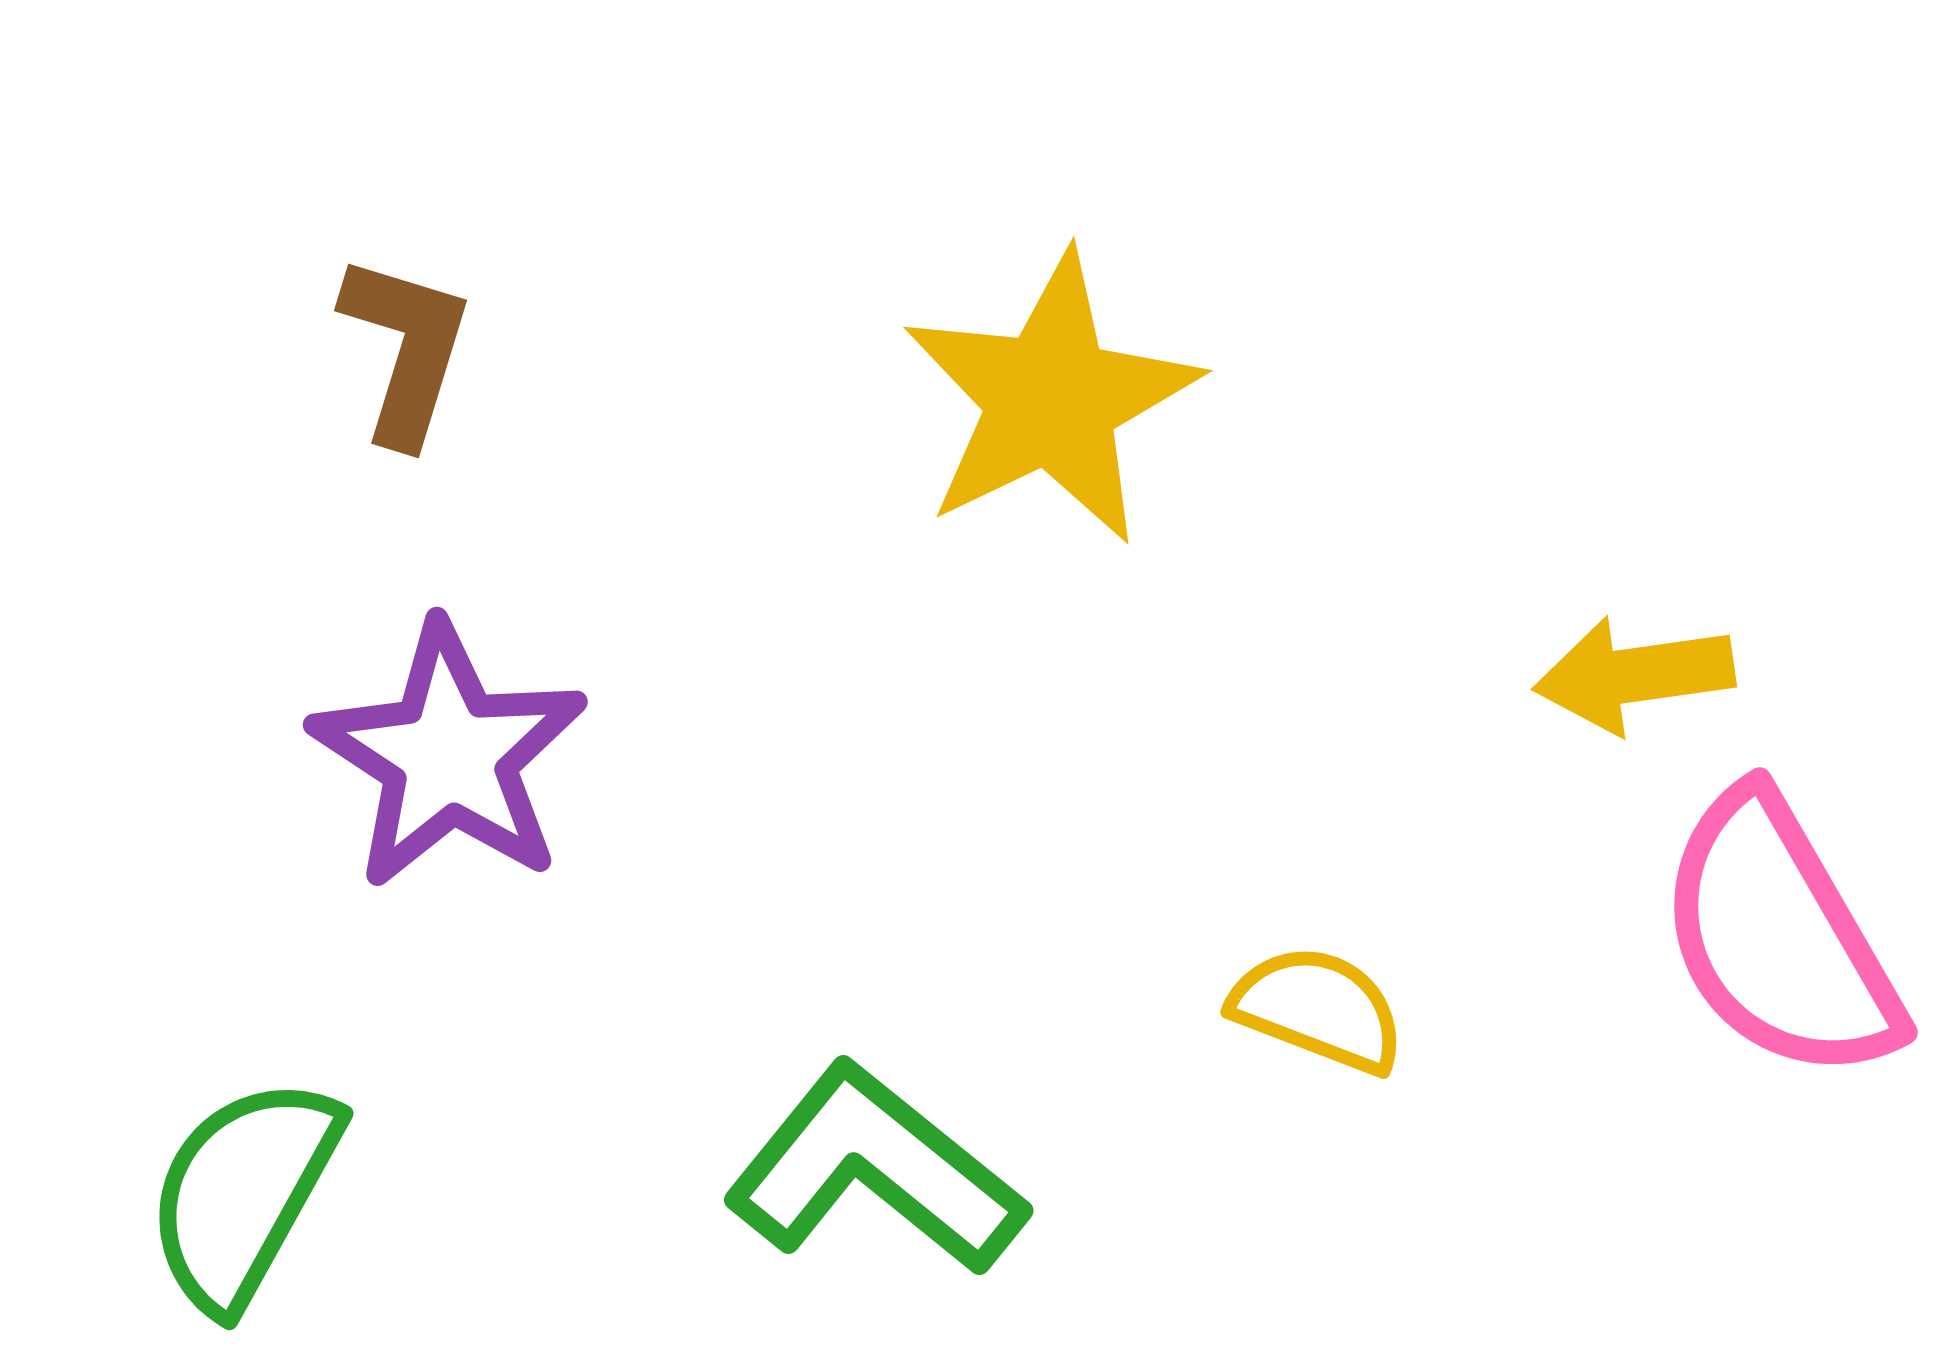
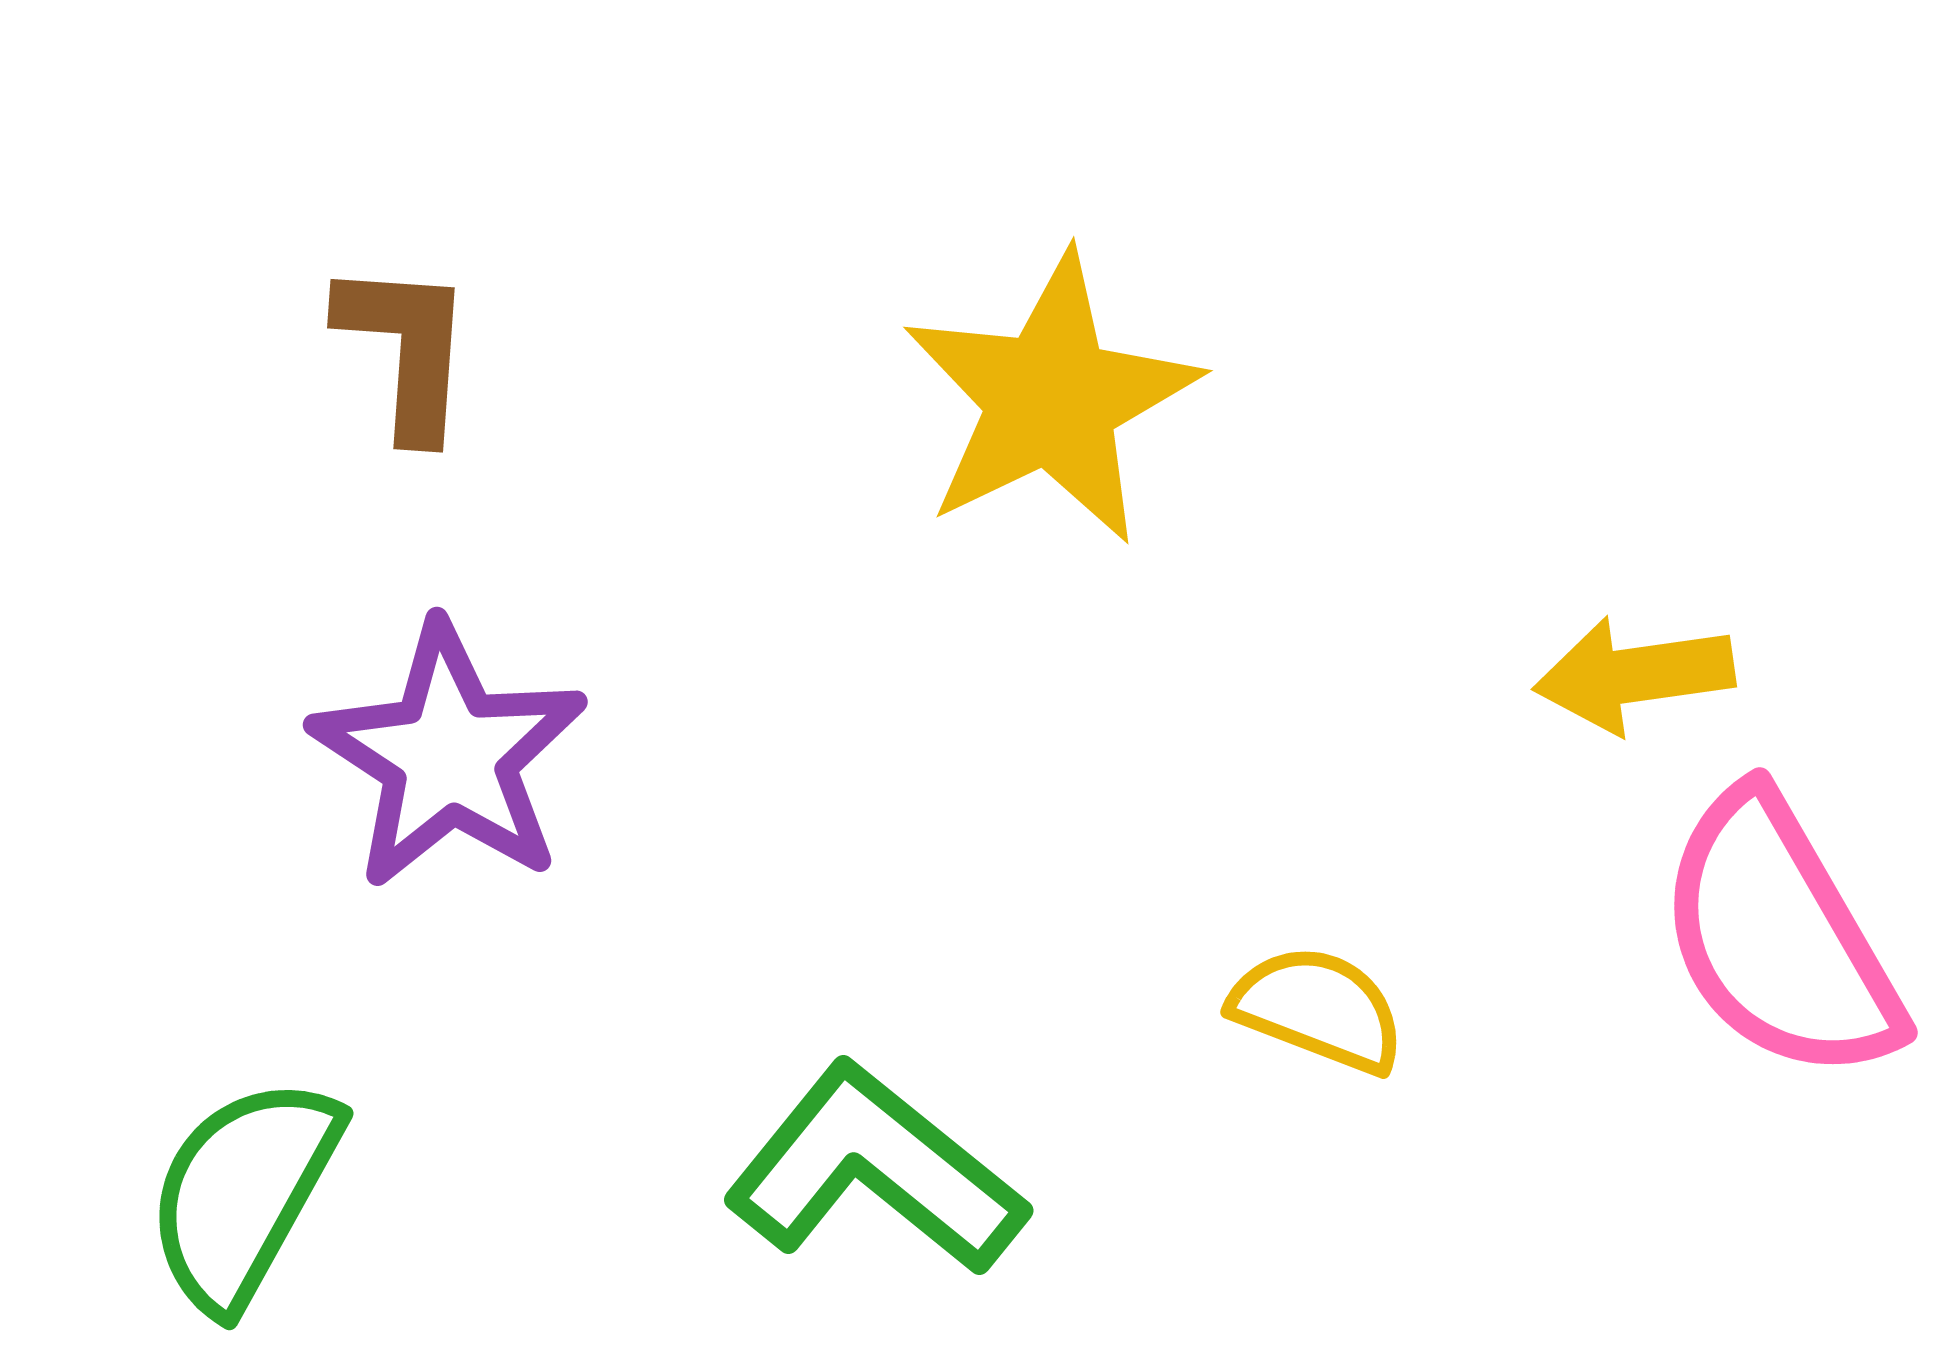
brown L-shape: rotated 13 degrees counterclockwise
